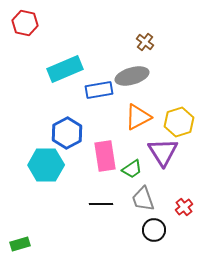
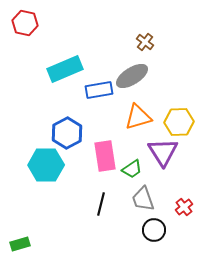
gray ellipse: rotated 16 degrees counterclockwise
orange triangle: rotated 12 degrees clockwise
yellow hexagon: rotated 16 degrees clockwise
black line: rotated 75 degrees counterclockwise
